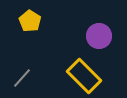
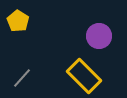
yellow pentagon: moved 12 px left
